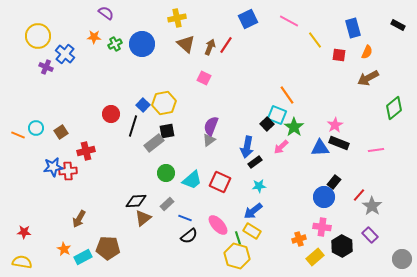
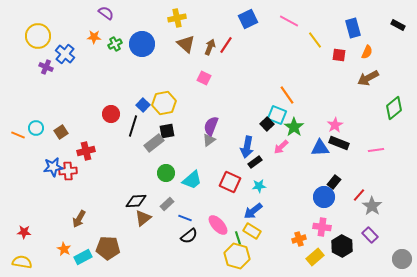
red square at (220, 182): moved 10 px right
